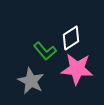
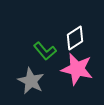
white diamond: moved 4 px right
pink star: rotated 8 degrees clockwise
